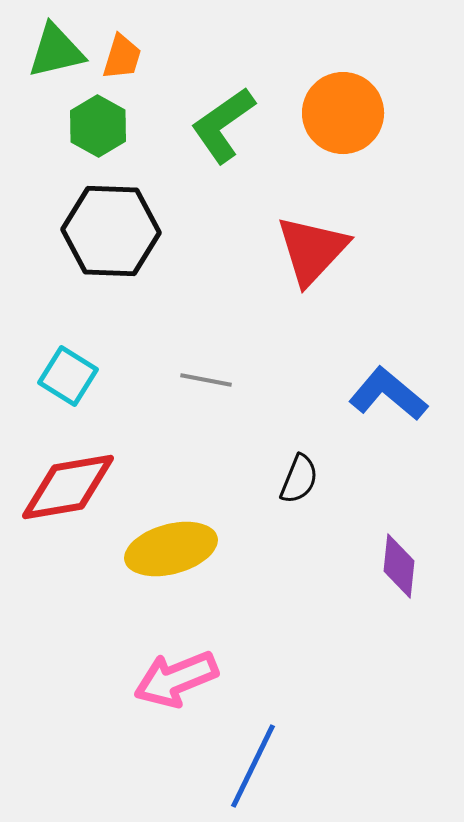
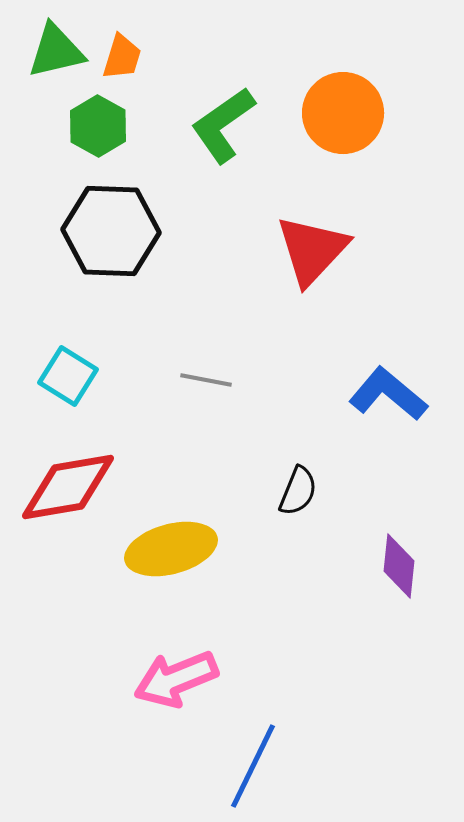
black semicircle: moved 1 px left, 12 px down
